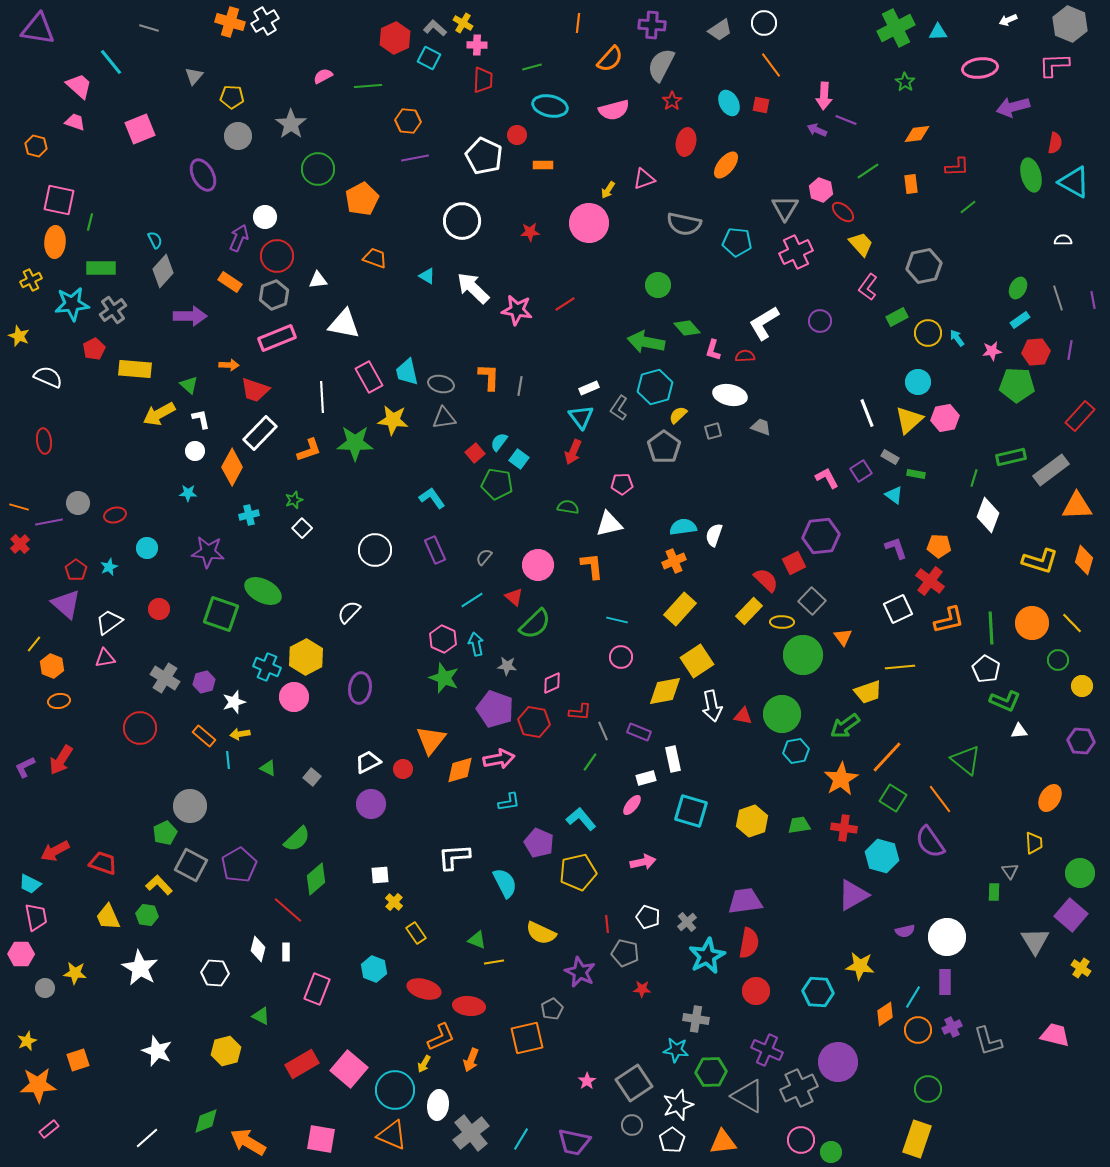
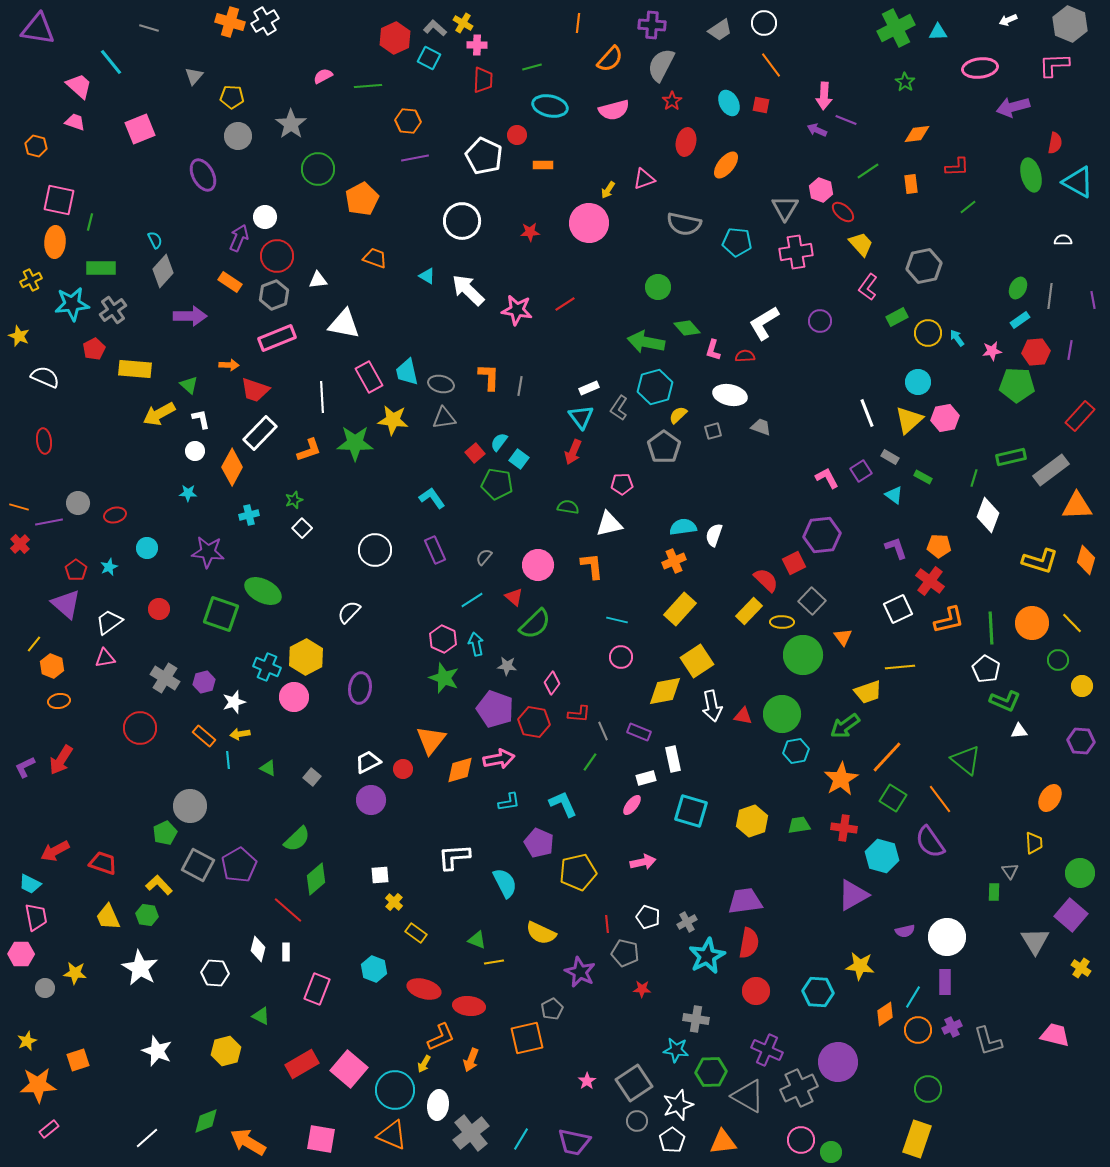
cyan triangle at (1074, 182): moved 4 px right
pink cross at (796, 252): rotated 16 degrees clockwise
green circle at (658, 285): moved 2 px down
white arrow at (473, 288): moved 5 px left, 2 px down
gray line at (1058, 298): moved 8 px left, 2 px up; rotated 25 degrees clockwise
white semicircle at (48, 377): moved 3 px left
green rectangle at (916, 474): moved 7 px right, 3 px down; rotated 18 degrees clockwise
purple hexagon at (821, 536): moved 1 px right, 1 px up
orange diamond at (1084, 560): moved 2 px right
pink diamond at (552, 683): rotated 30 degrees counterclockwise
red L-shape at (580, 712): moved 1 px left, 2 px down
purple circle at (371, 804): moved 4 px up
cyan L-shape at (581, 819): moved 18 px left, 15 px up; rotated 16 degrees clockwise
gray square at (191, 865): moved 7 px right
gray cross at (687, 922): rotated 12 degrees clockwise
yellow rectangle at (416, 933): rotated 20 degrees counterclockwise
gray circle at (632, 1125): moved 5 px right, 4 px up
